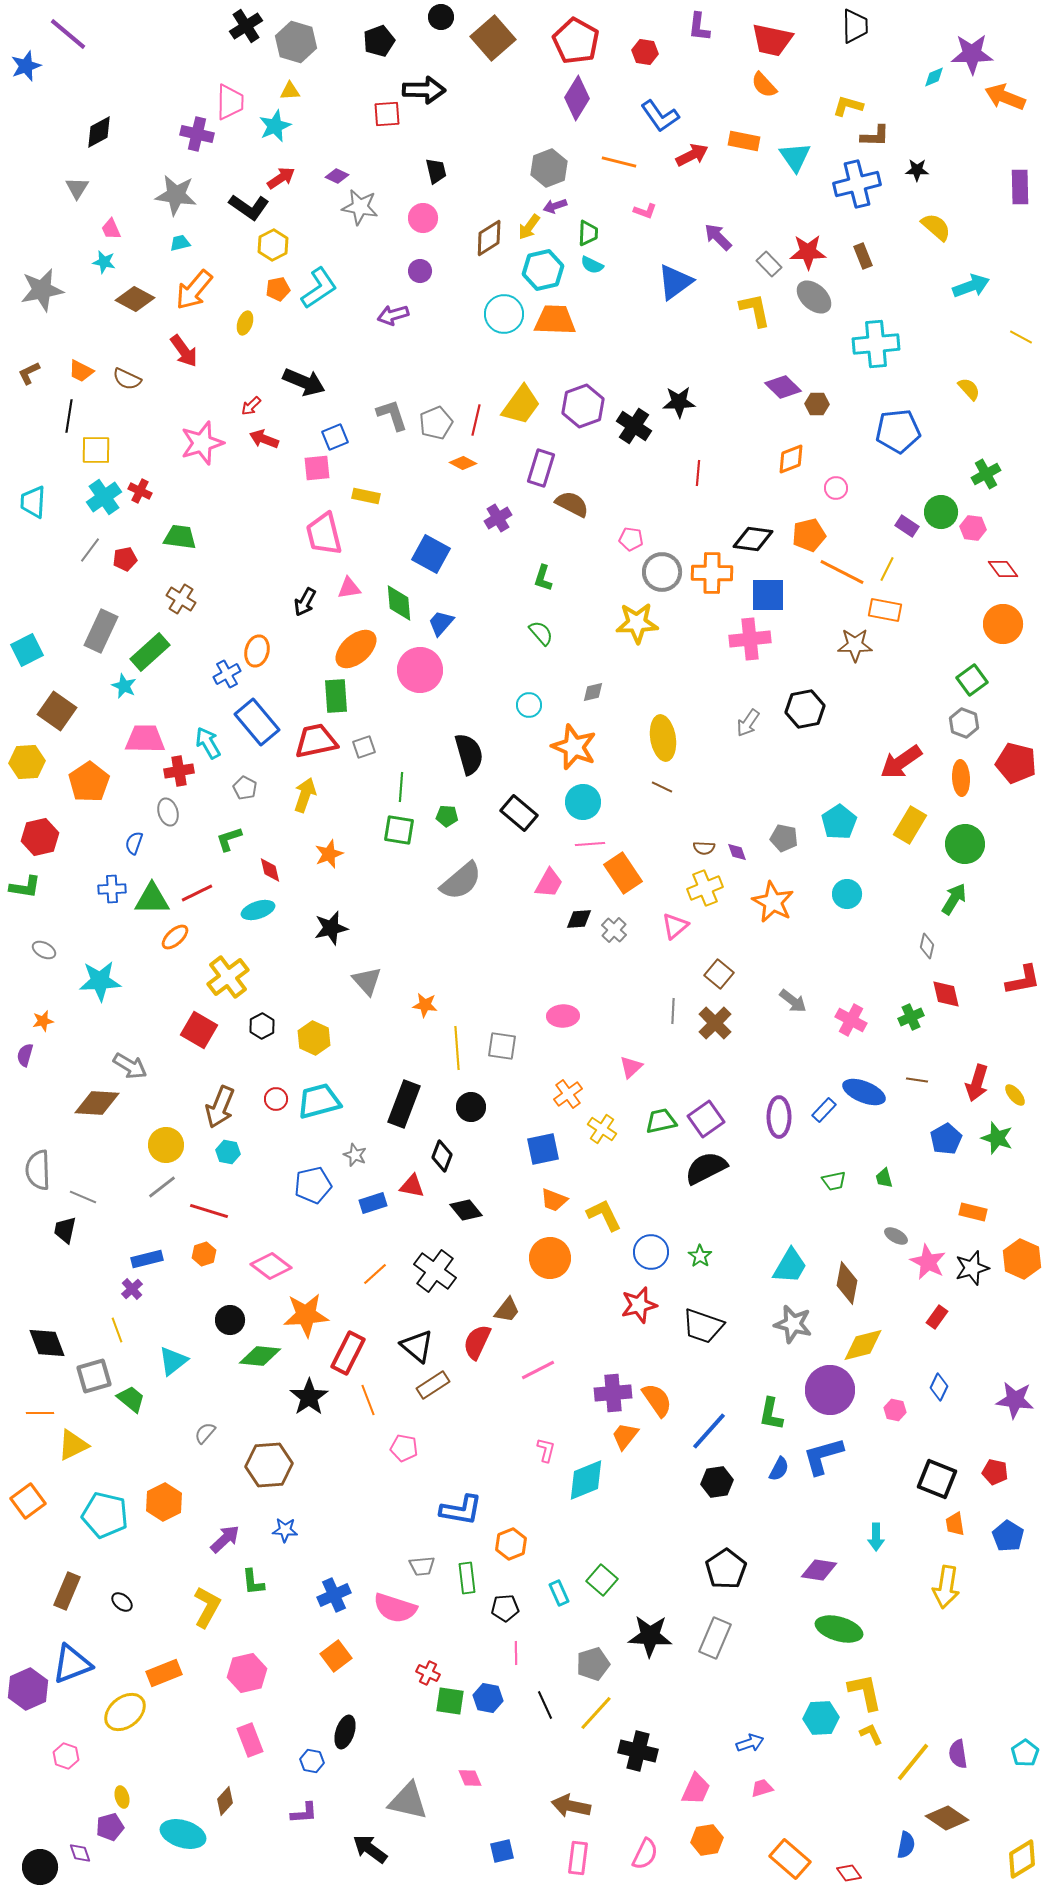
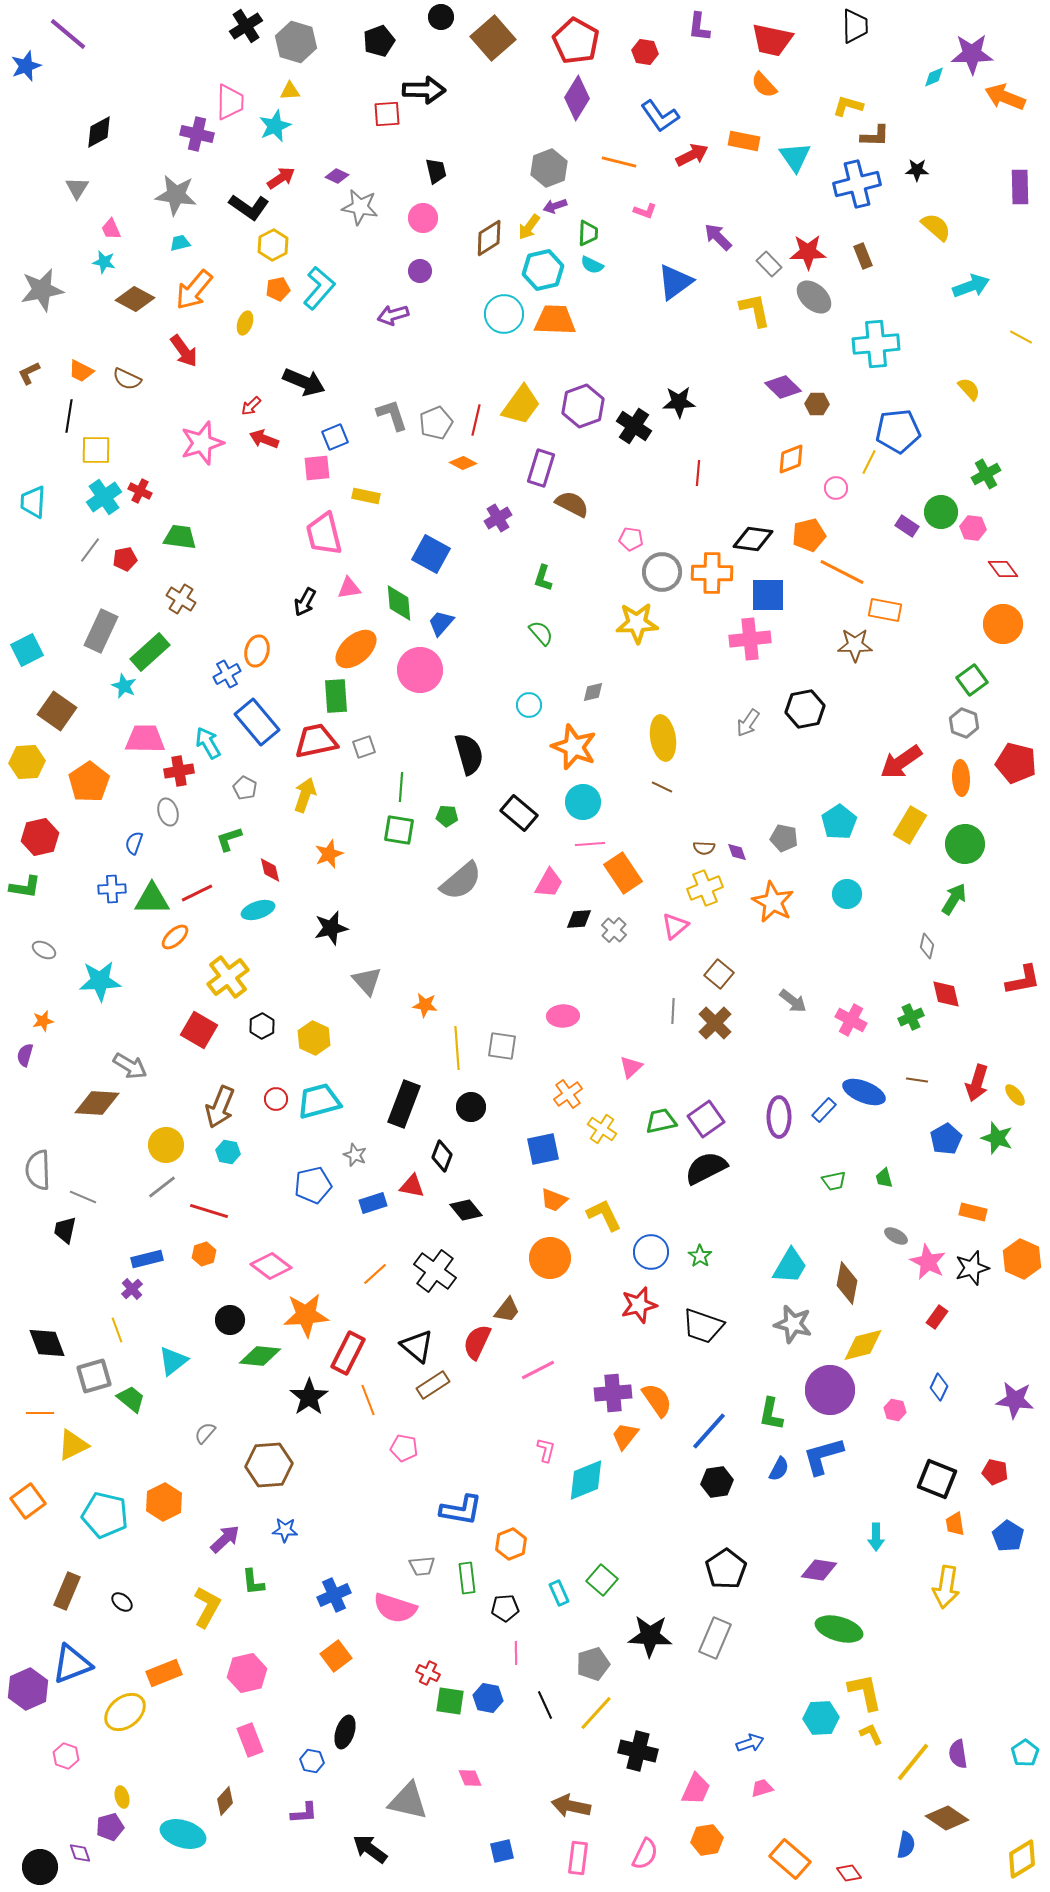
cyan L-shape at (319, 288): rotated 15 degrees counterclockwise
yellow line at (887, 569): moved 18 px left, 107 px up
